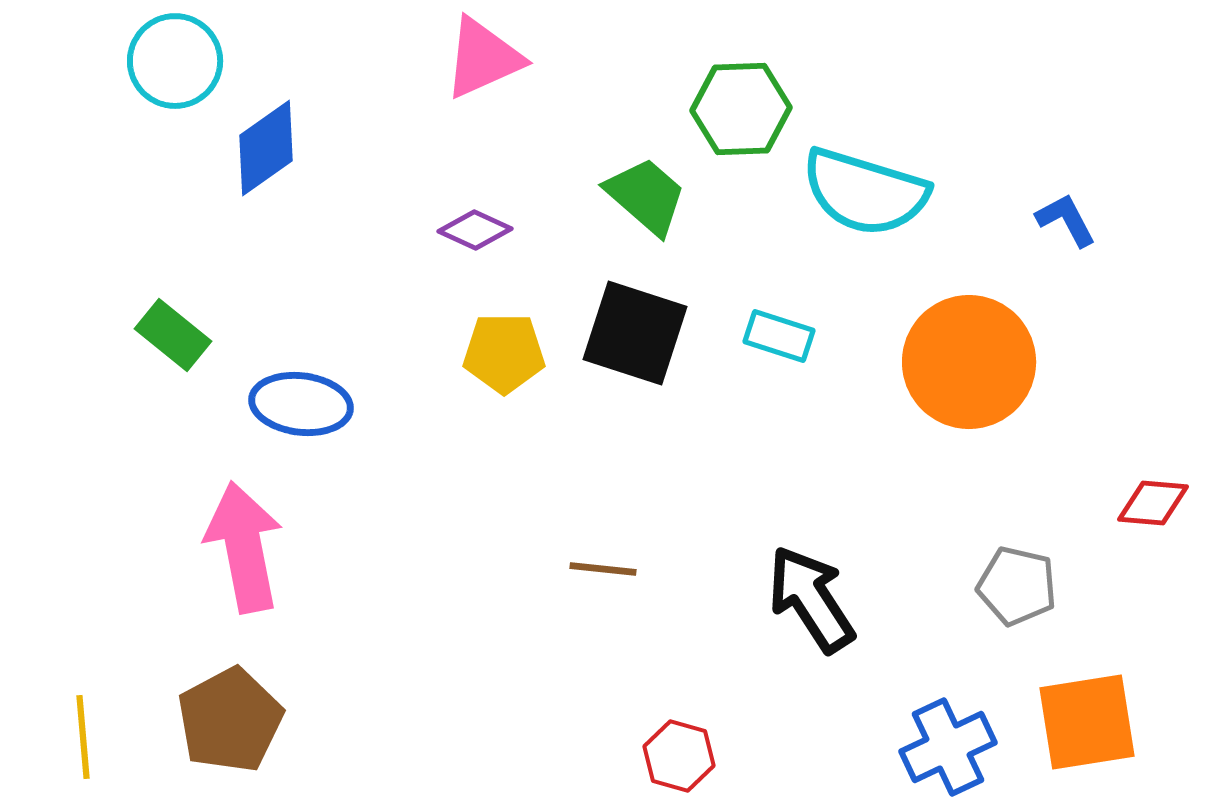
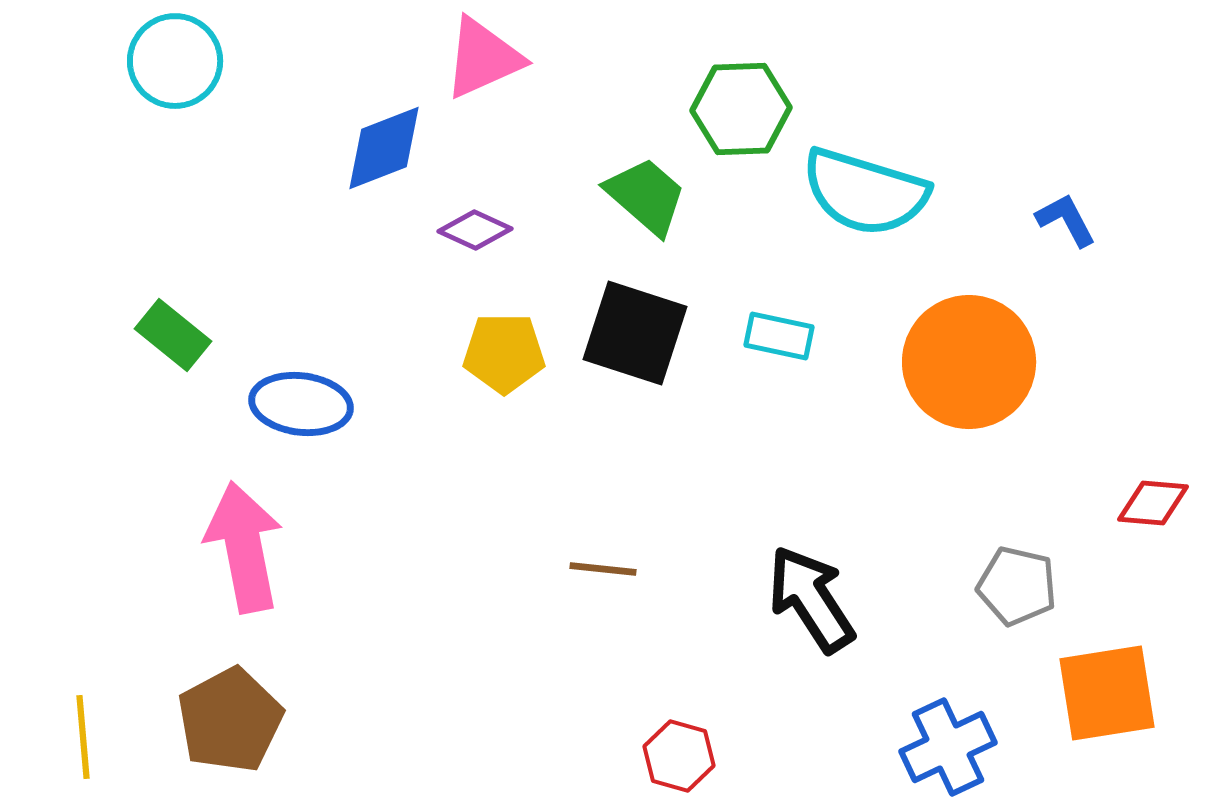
blue diamond: moved 118 px right; rotated 14 degrees clockwise
cyan rectangle: rotated 6 degrees counterclockwise
orange square: moved 20 px right, 29 px up
